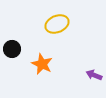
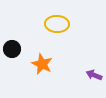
yellow ellipse: rotated 25 degrees clockwise
